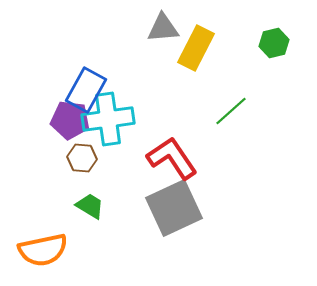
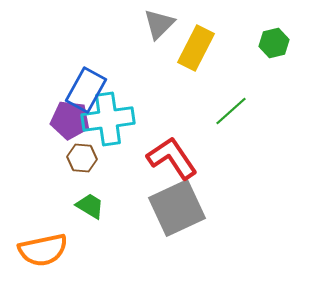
gray triangle: moved 4 px left, 4 px up; rotated 40 degrees counterclockwise
gray square: moved 3 px right
